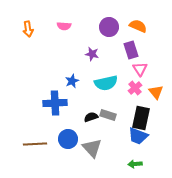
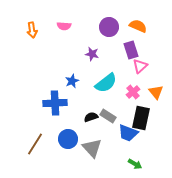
orange arrow: moved 4 px right, 1 px down
pink triangle: moved 3 px up; rotated 21 degrees clockwise
cyan semicircle: rotated 25 degrees counterclockwise
pink cross: moved 2 px left, 4 px down
gray rectangle: moved 1 px down; rotated 14 degrees clockwise
blue trapezoid: moved 10 px left, 3 px up
brown line: rotated 55 degrees counterclockwise
green arrow: rotated 144 degrees counterclockwise
